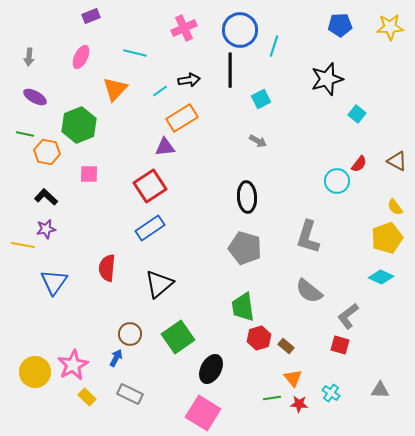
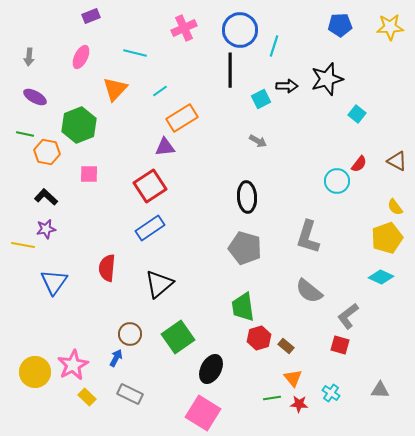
black arrow at (189, 80): moved 98 px right, 6 px down; rotated 10 degrees clockwise
